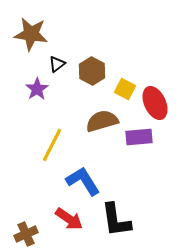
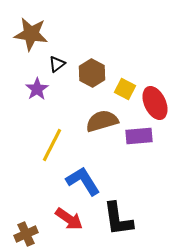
brown hexagon: moved 2 px down
purple rectangle: moved 1 px up
black L-shape: moved 2 px right, 1 px up
